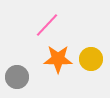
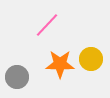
orange star: moved 2 px right, 5 px down
